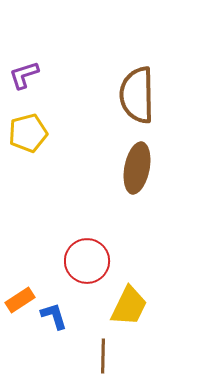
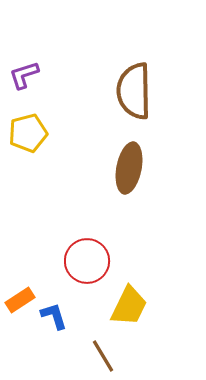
brown semicircle: moved 3 px left, 4 px up
brown ellipse: moved 8 px left
brown line: rotated 32 degrees counterclockwise
